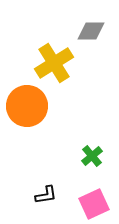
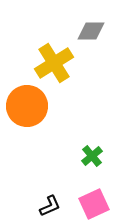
black L-shape: moved 4 px right, 11 px down; rotated 15 degrees counterclockwise
